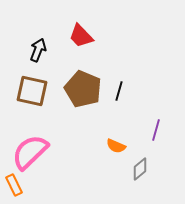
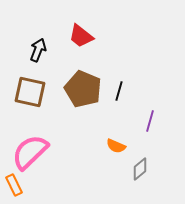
red trapezoid: rotated 8 degrees counterclockwise
brown square: moved 2 px left, 1 px down
purple line: moved 6 px left, 9 px up
